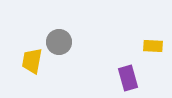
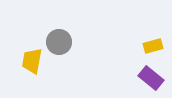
yellow rectangle: rotated 18 degrees counterclockwise
purple rectangle: moved 23 px right; rotated 35 degrees counterclockwise
